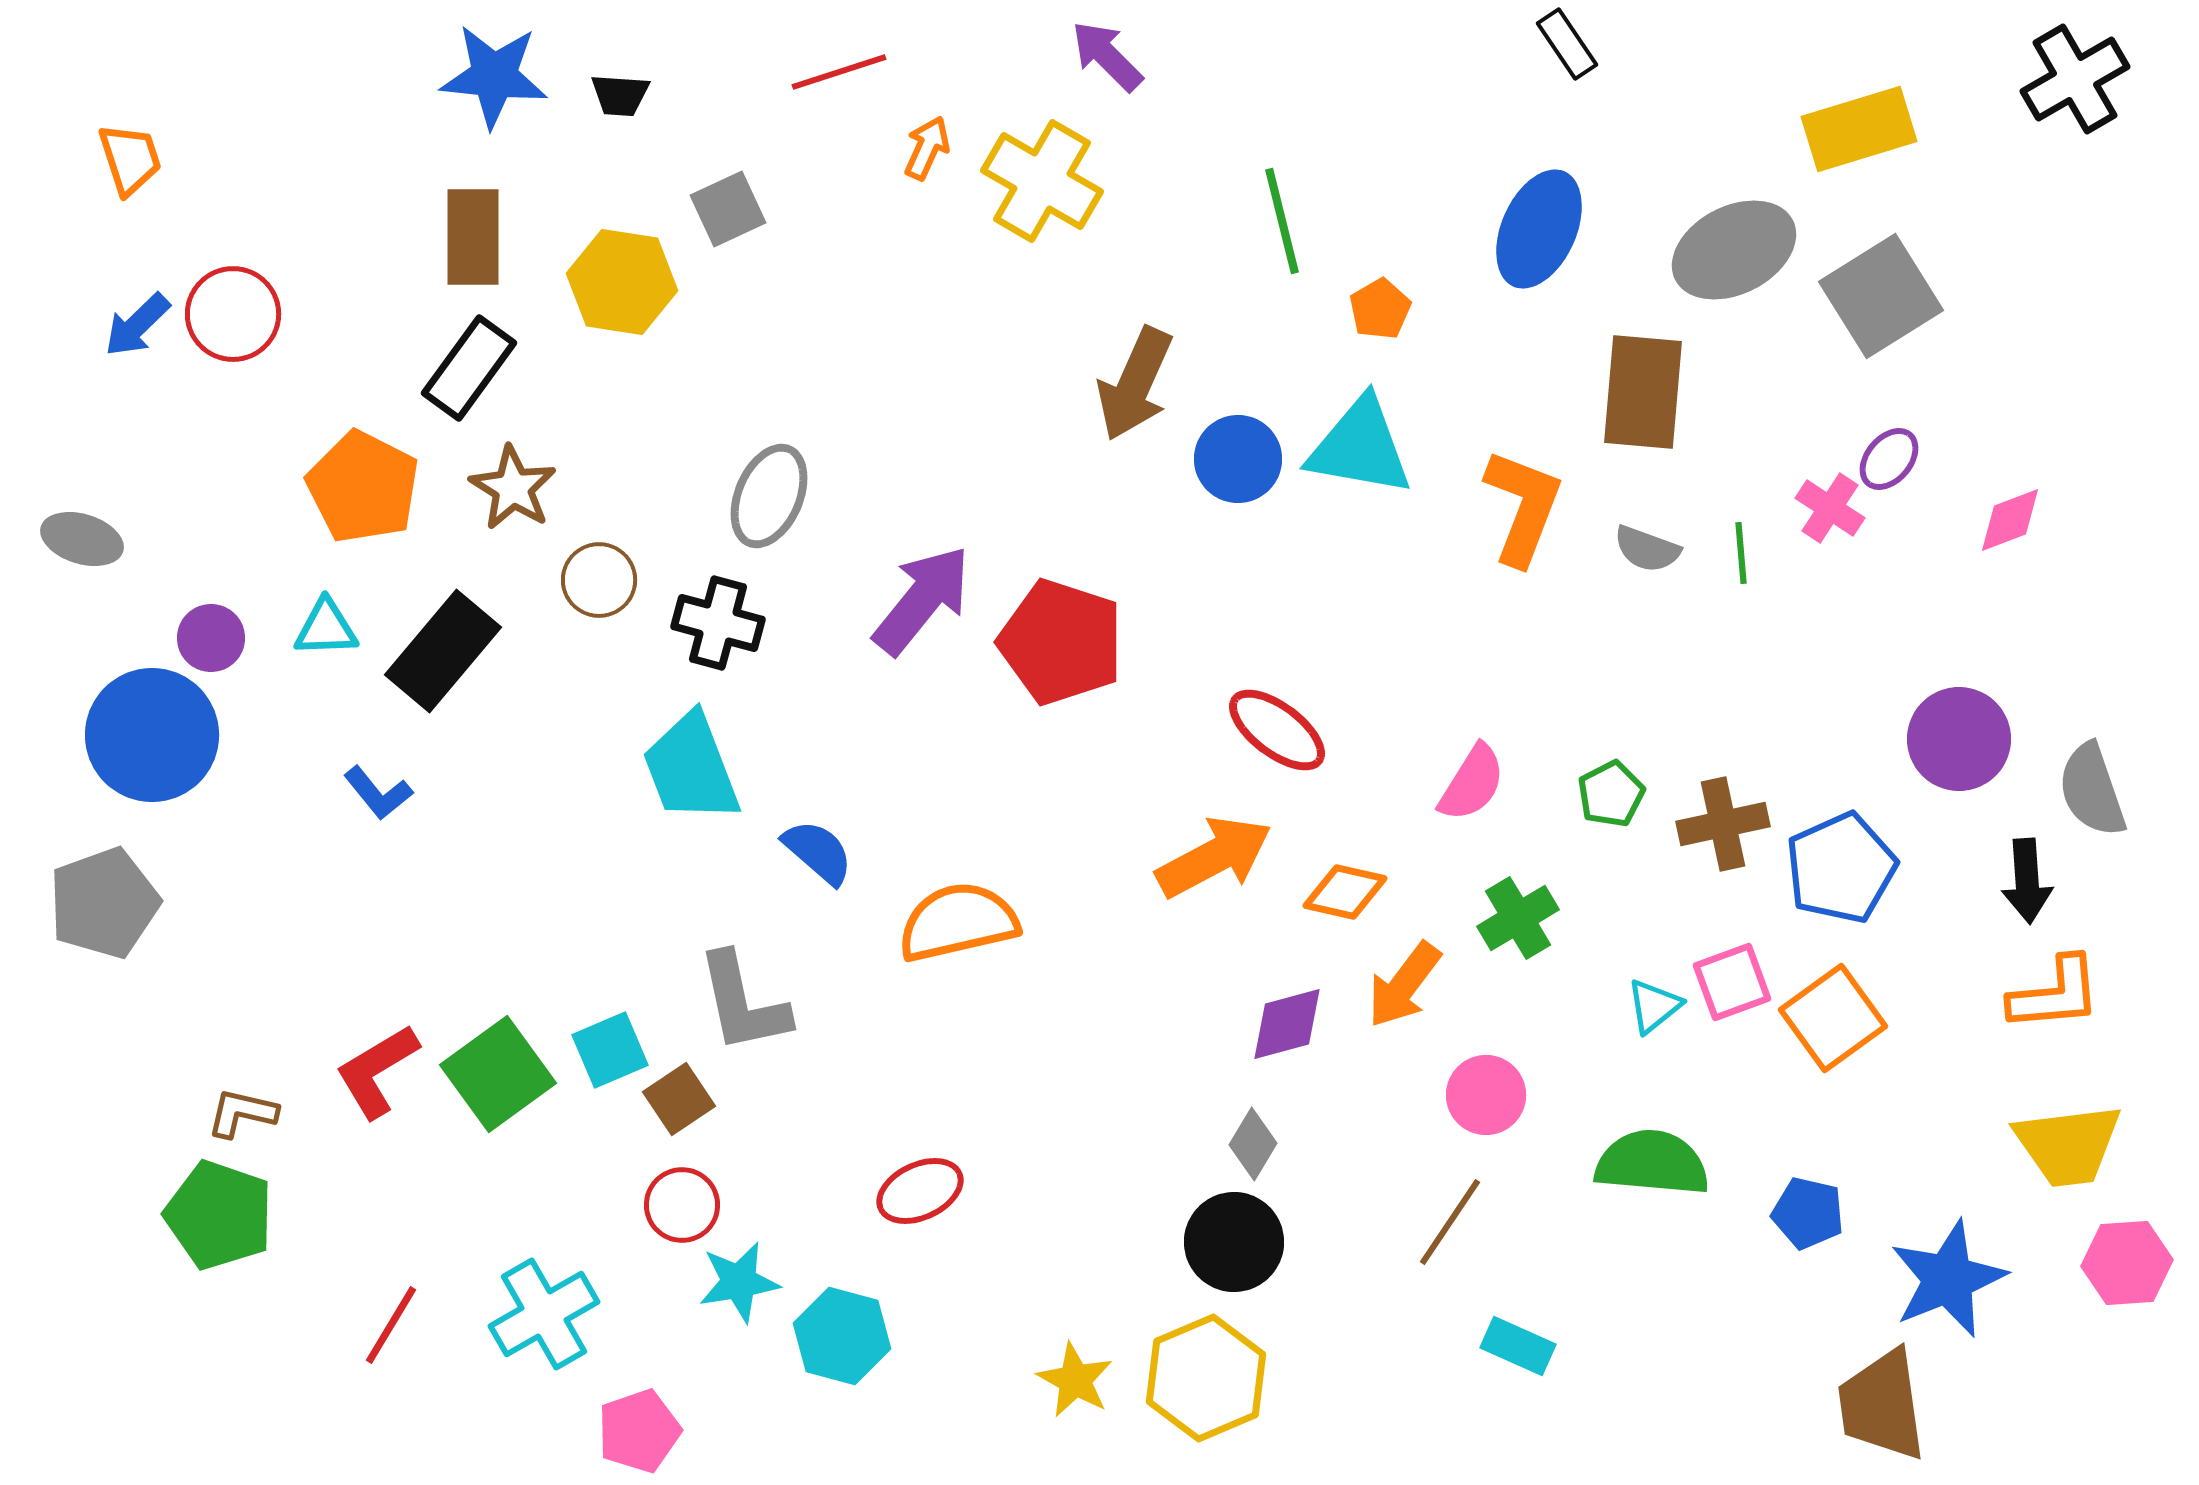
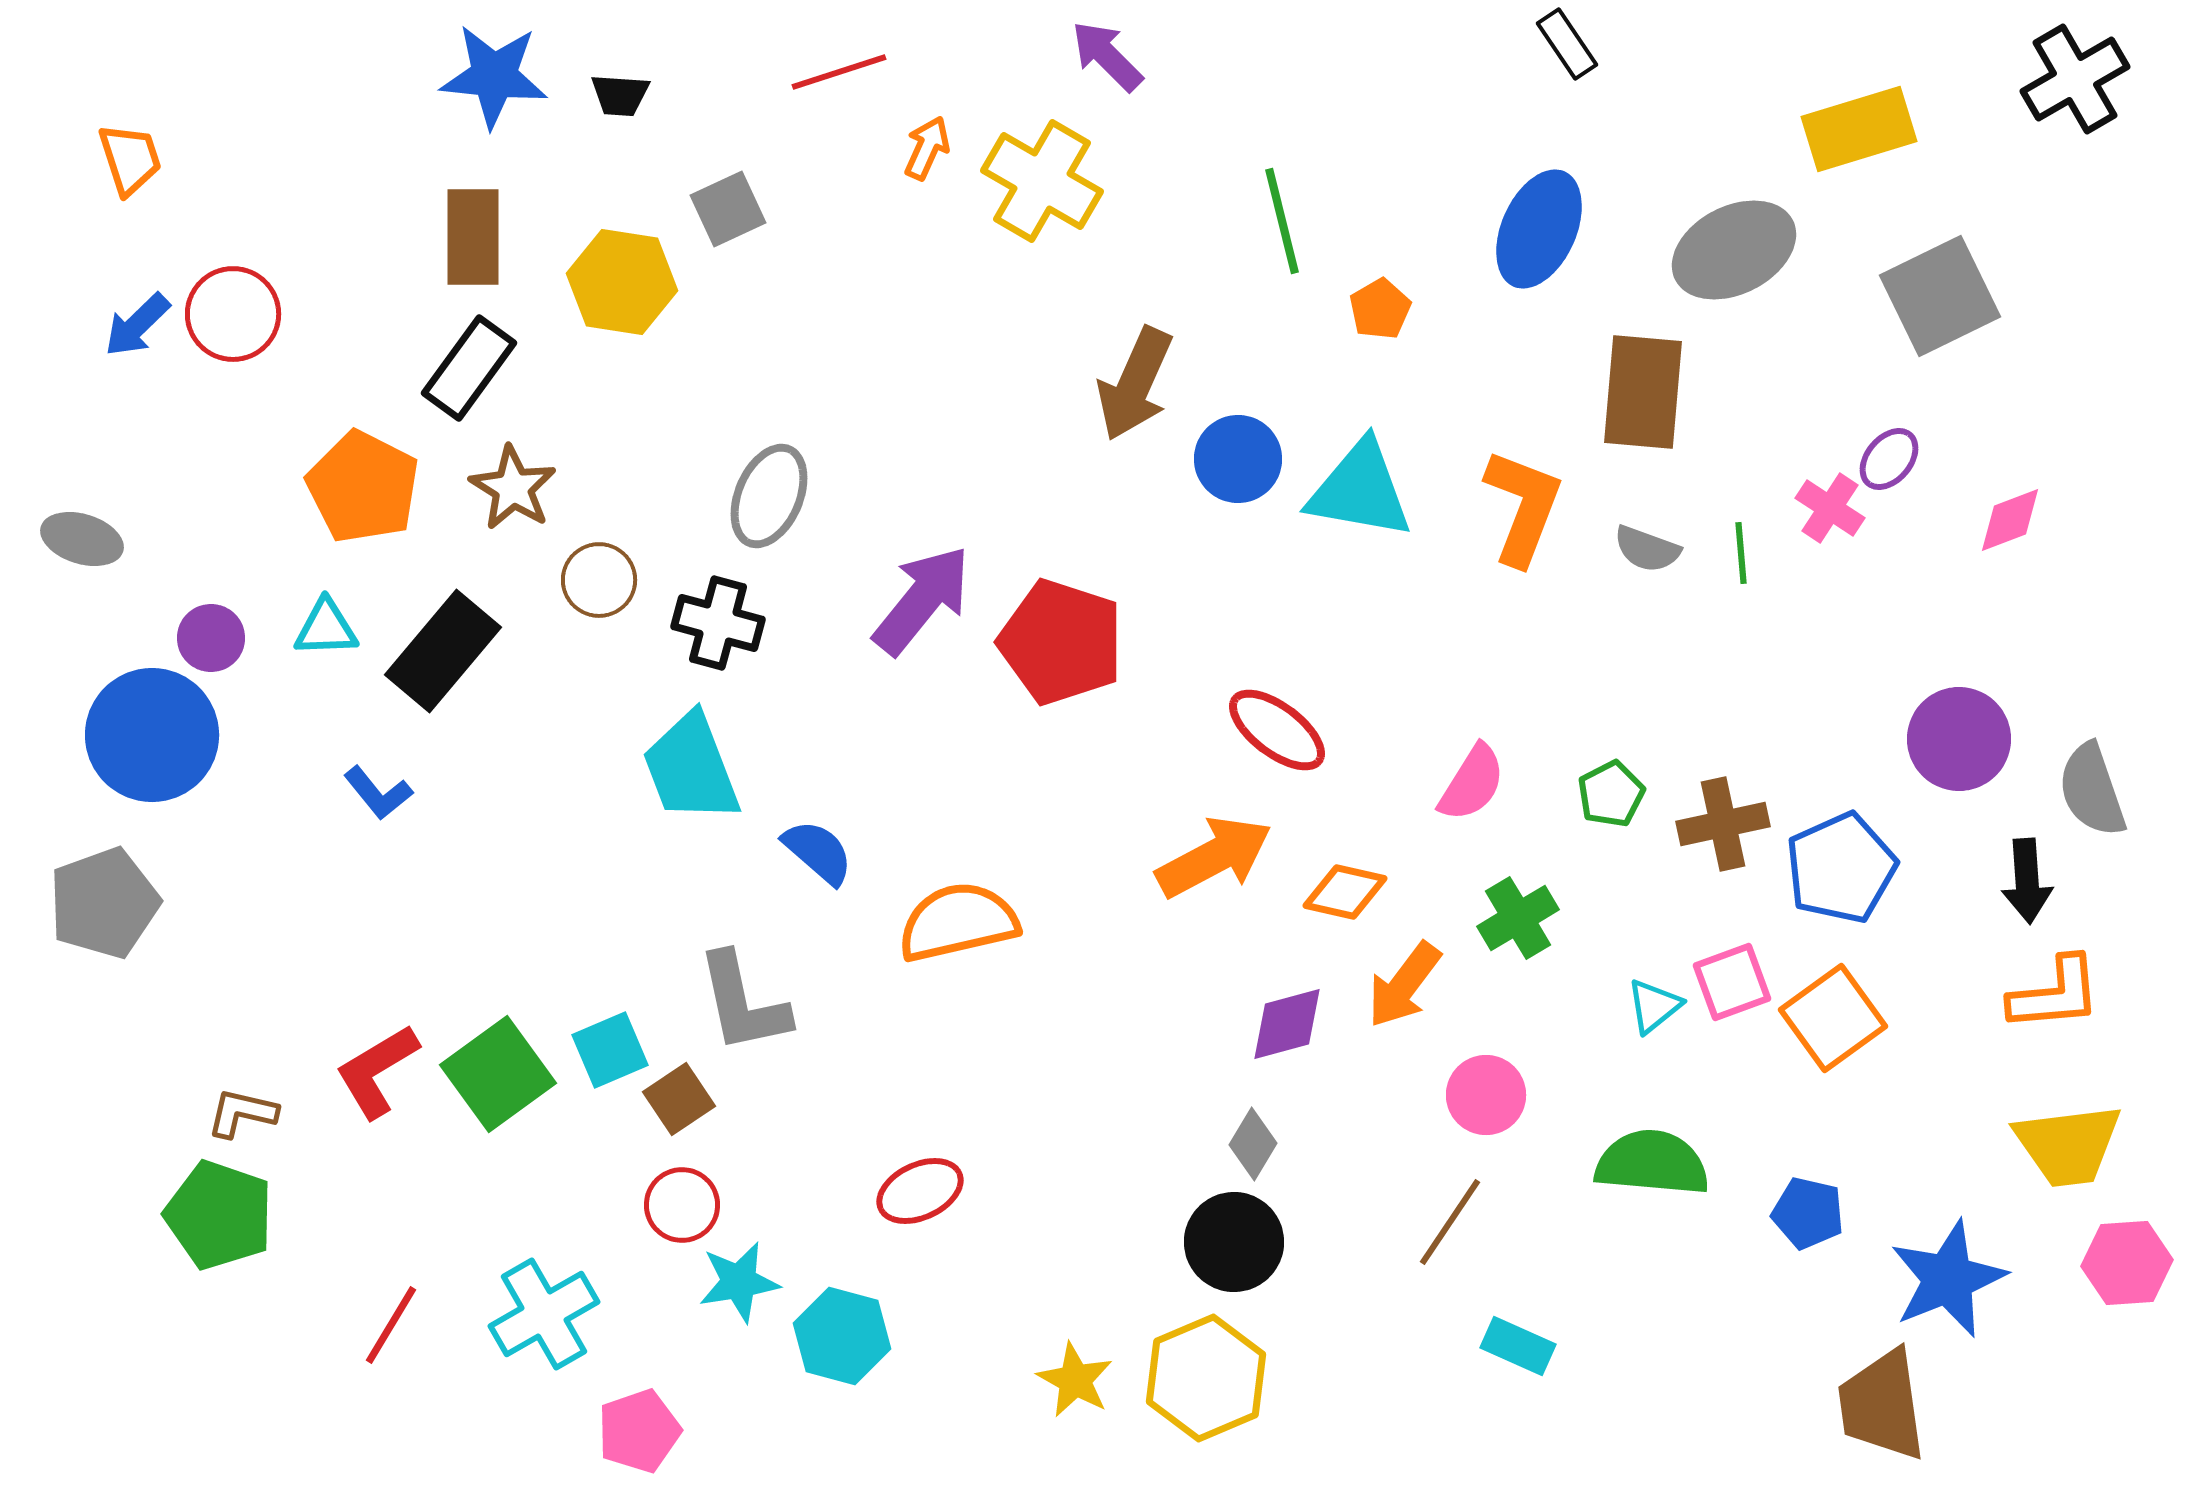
gray square at (1881, 296): moved 59 px right; rotated 6 degrees clockwise
cyan triangle at (1360, 447): moved 43 px down
